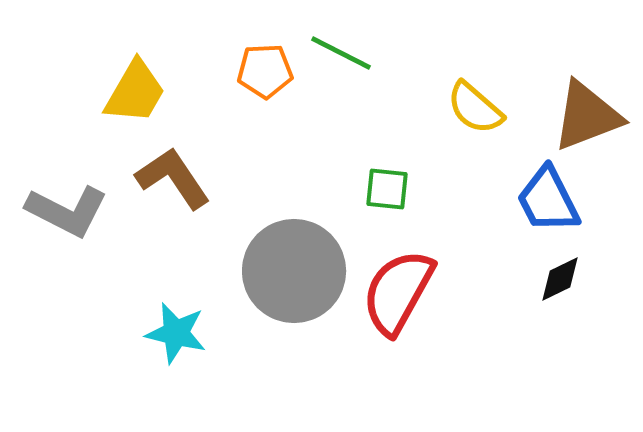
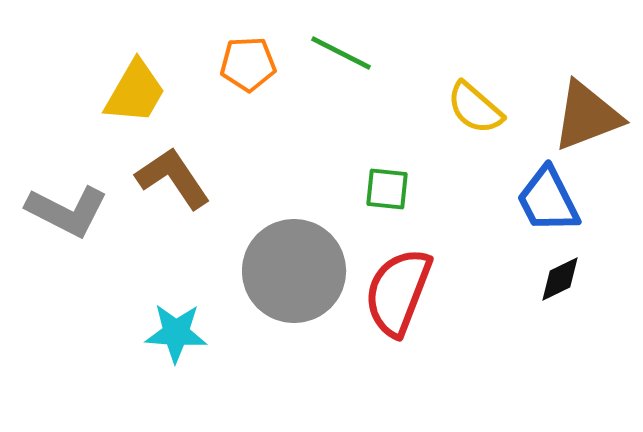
orange pentagon: moved 17 px left, 7 px up
red semicircle: rotated 8 degrees counterclockwise
cyan star: rotated 10 degrees counterclockwise
